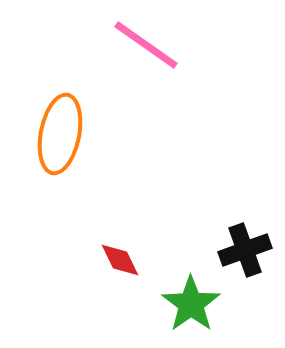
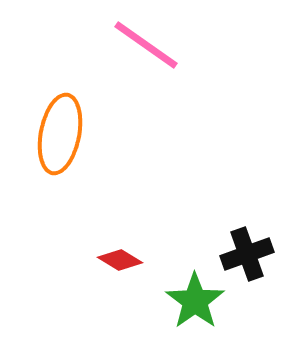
black cross: moved 2 px right, 4 px down
red diamond: rotated 33 degrees counterclockwise
green star: moved 4 px right, 3 px up
